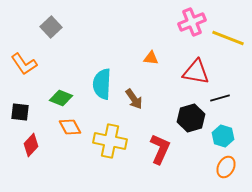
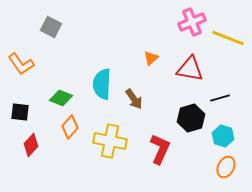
gray square: rotated 20 degrees counterclockwise
orange triangle: rotated 49 degrees counterclockwise
orange L-shape: moved 3 px left
red triangle: moved 6 px left, 3 px up
orange diamond: rotated 70 degrees clockwise
